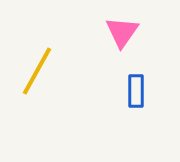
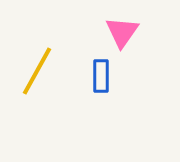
blue rectangle: moved 35 px left, 15 px up
